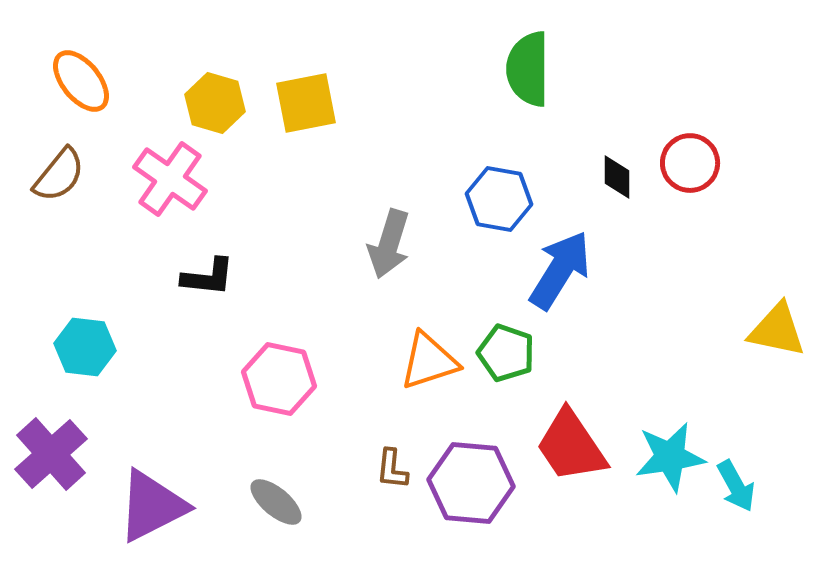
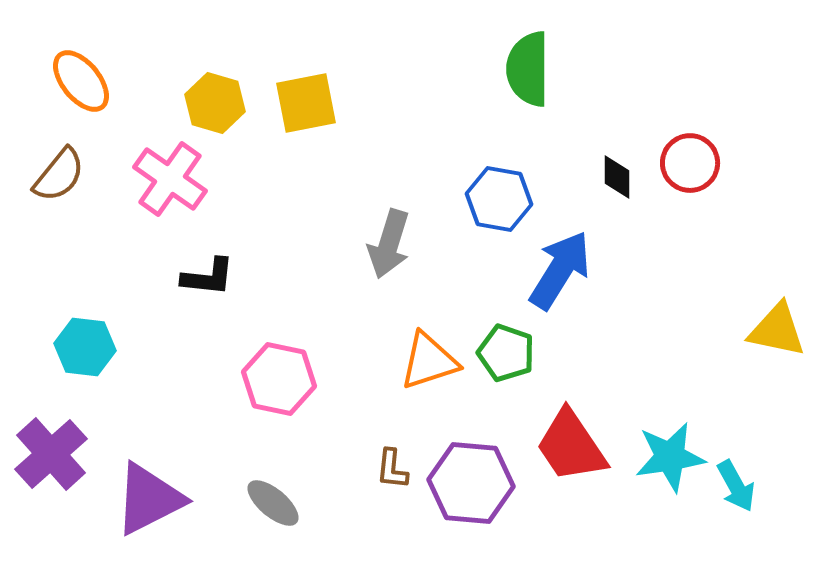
gray ellipse: moved 3 px left, 1 px down
purple triangle: moved 3 px left, 7 px up
